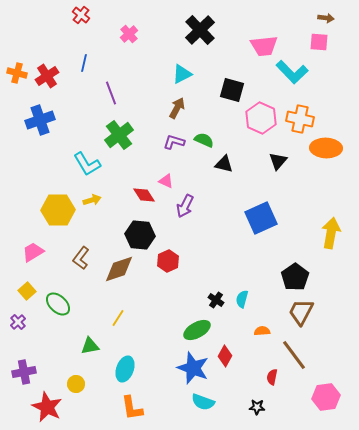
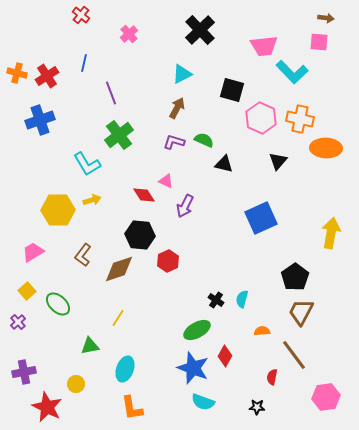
brown L-shape at (81, 258): moved 2 px right, 3 px up
